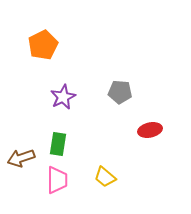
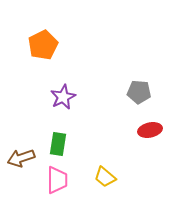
gray pentagon: moved 19 px right
